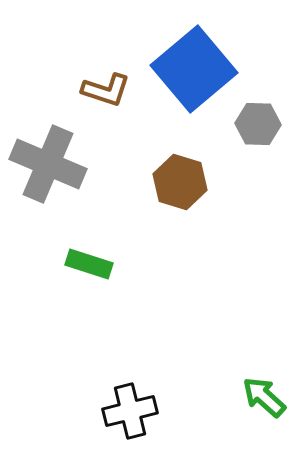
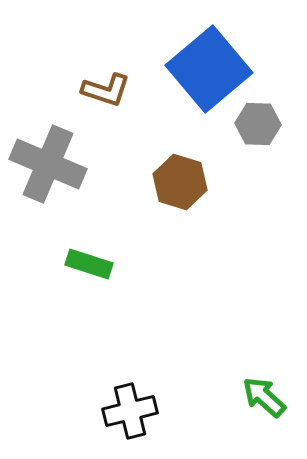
blue square: moved 15 px right
